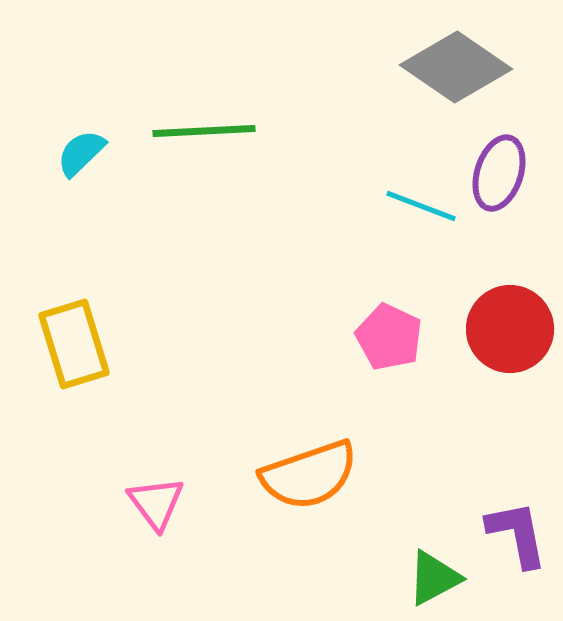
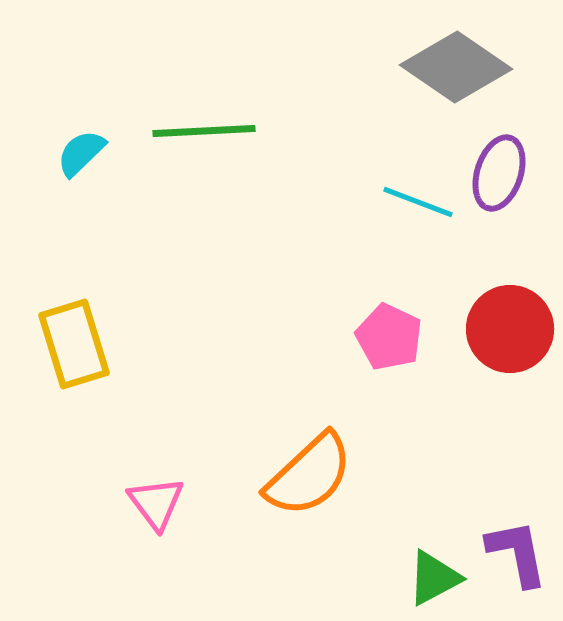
cyan line: moved 3 px left, 4 px up
orange semicircle: rotated 24 degrees counterclockwise
purple L-shape: moved 19 px down
